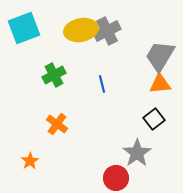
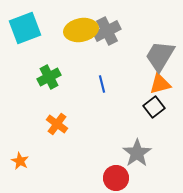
cyan square: moved 1 px right
green cross: moved 5 px left, 2 px down
orange triangle: rotated 10 degrees counterclockwise
black square: moved 12 px up
orange star: moved 10 px left; rotated 12 degrees counterclockwise
